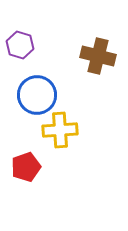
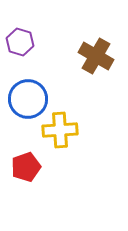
purple hexagon: moved 3 px up
brown cross: moved 2 px left; rotated 16 degrees clockwise
blue circle: moved 9 px left, 4 px down
